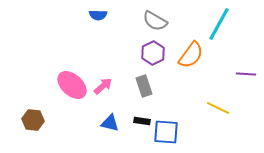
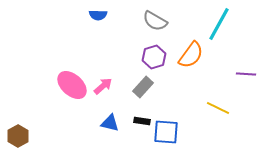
purple hexagon: moved 1 px right, 4 px down; rotated 10 degrees clockwise
gray rectangle: moved 1 px left, 1 px down; rotated 60 degrees clockwise
brown hexagon: moved 15 px left, 16 px down; rotated 25 degrees clockwise
